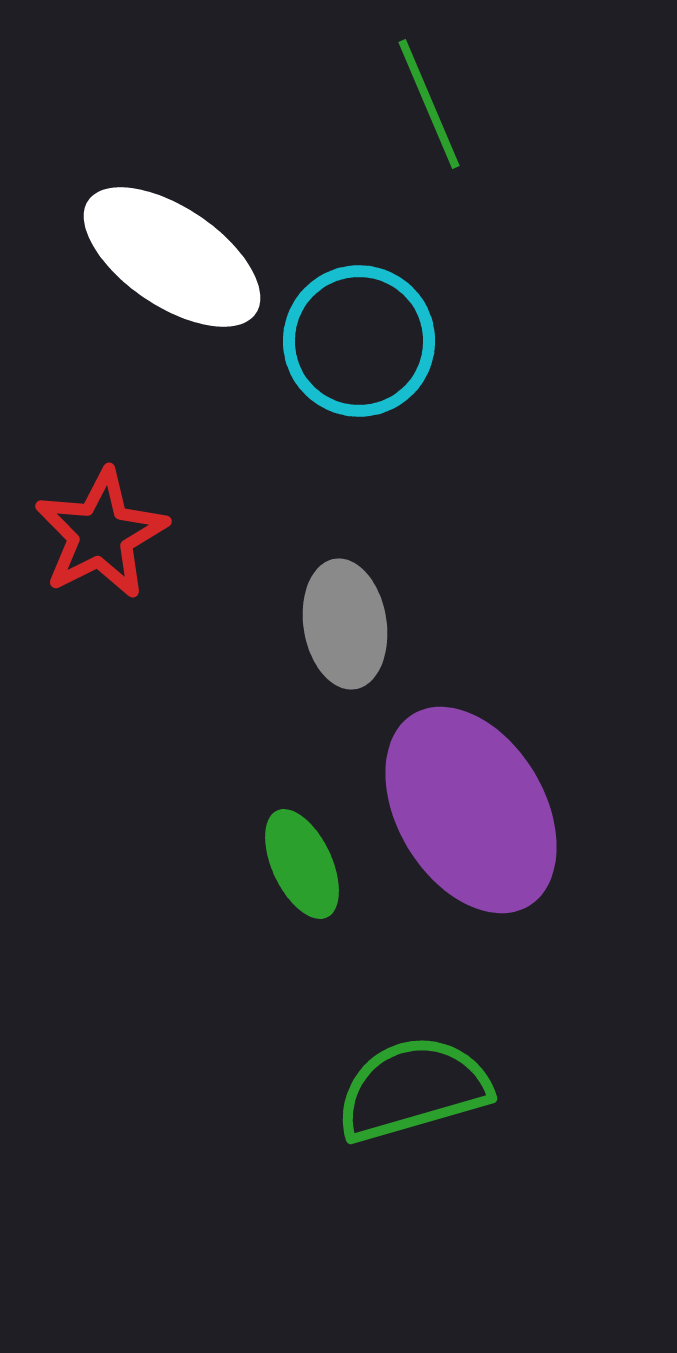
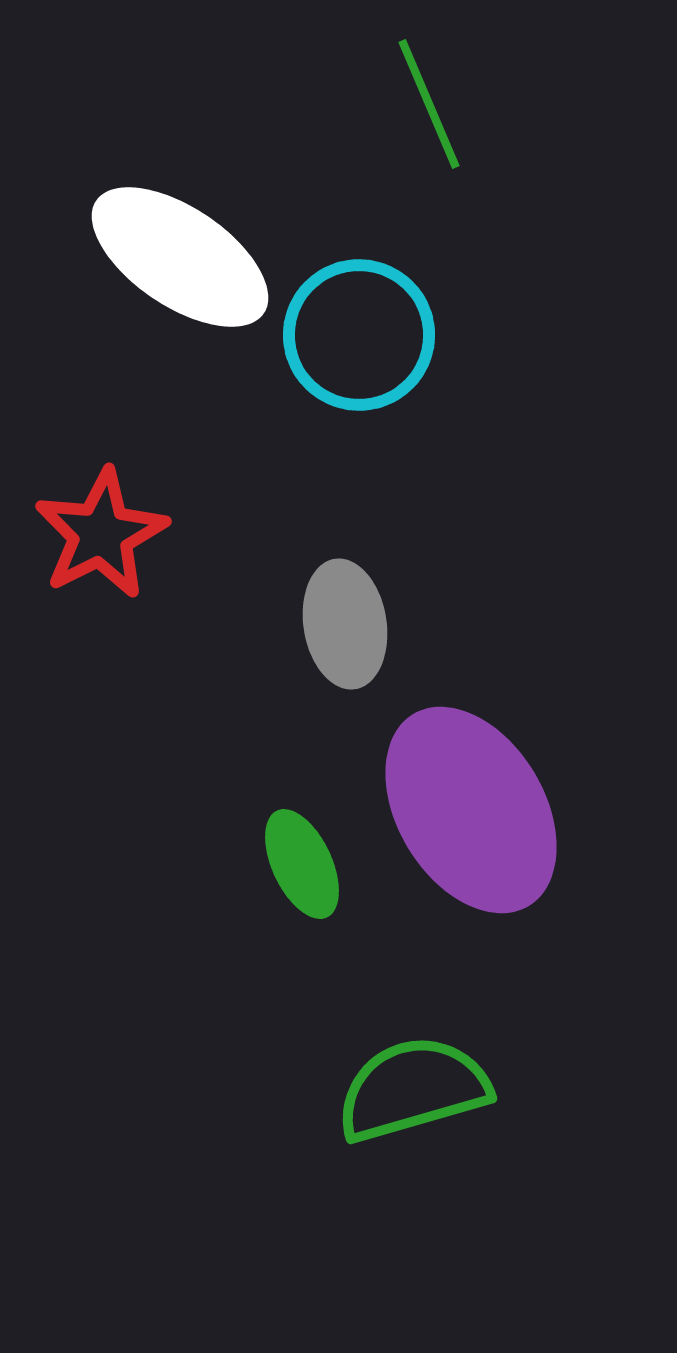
white ellipse: moved 8 px right
cyan circle: moved 6 px up
